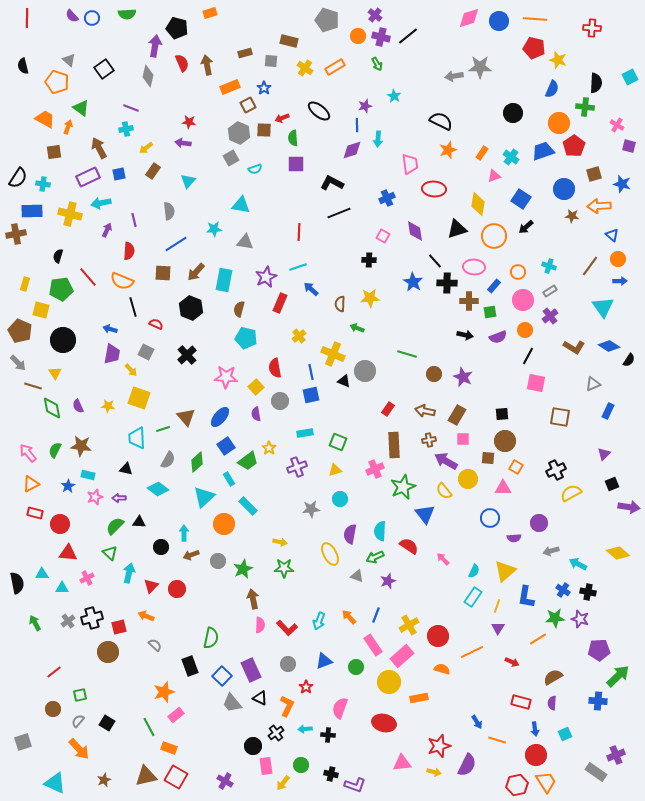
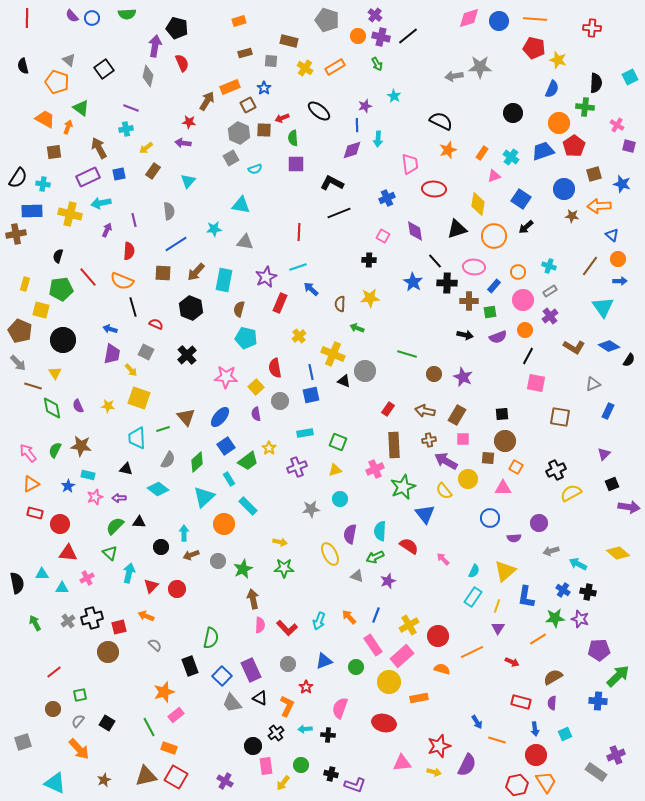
orange rectangle at (210, 13): moved 29 px right, 8 px down
brown arrow at (207, 65): moved 36 px down; rotated 42 degrees clockwise
